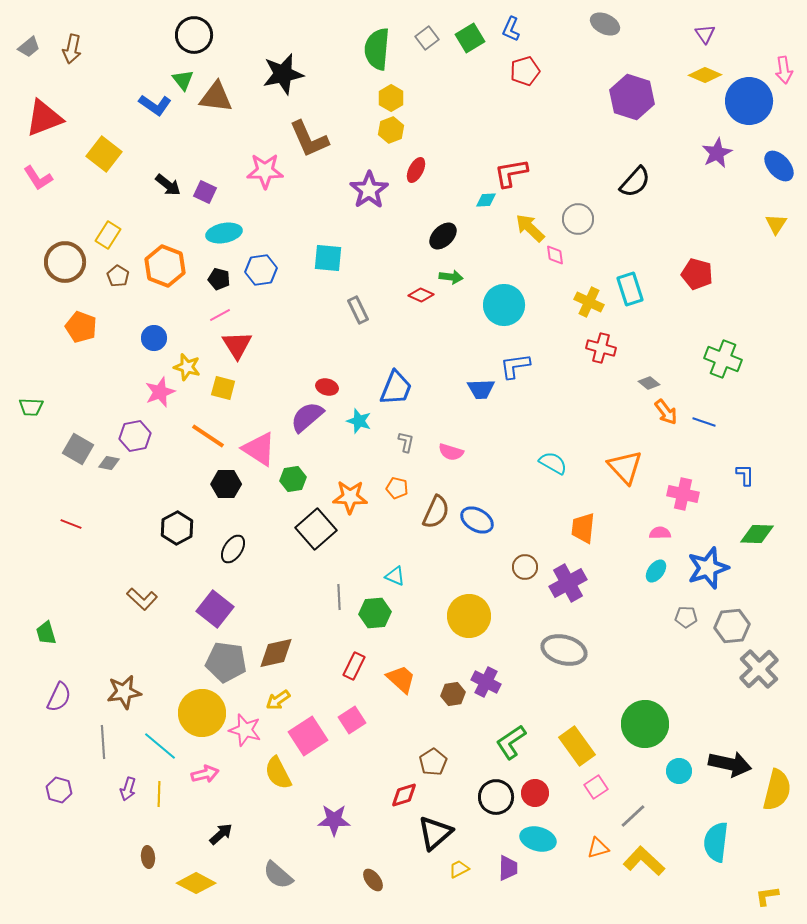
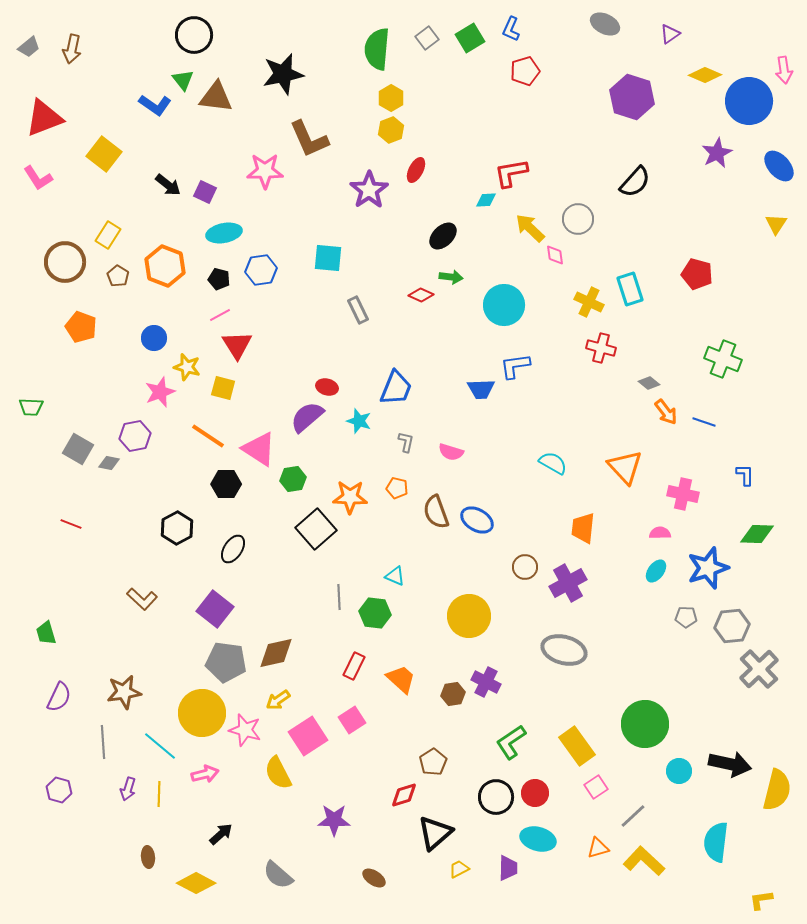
purple triangle at (705, 34): moved 35 px left; rotated 30 degrees clockwise
brown semicircle at (436, 512): rotated 136 degrees clockwise
green hexagon at (375, 613): rotated 12 degrees clockwise
brown ellipse at (373, 880): moved 1 px right, 2 px up; rotated 20 degrees counterclockwise
yellow L-shape at (767, 896): moved 6 px left, 4 px down
